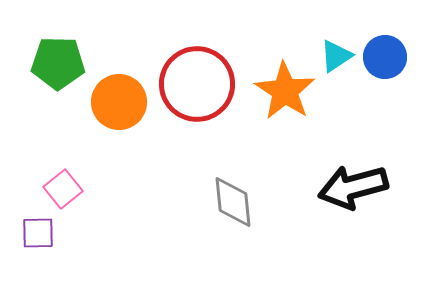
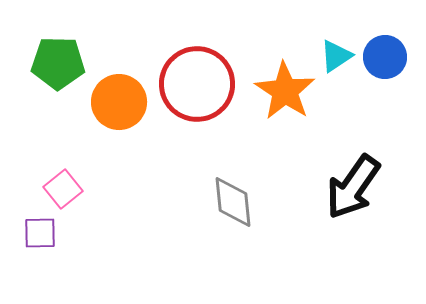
black arrow: rotated 40 degrees counterclockwise
purple square: moved 2 px right
